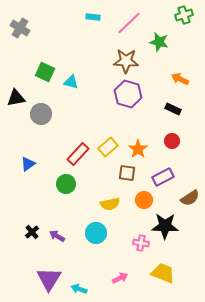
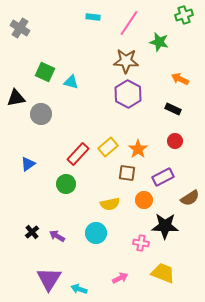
pink line: rotated 12 degrees counterclockwise
purple hexagon: rotated 12 degrees clockwise
red circle: moved 3 px right
